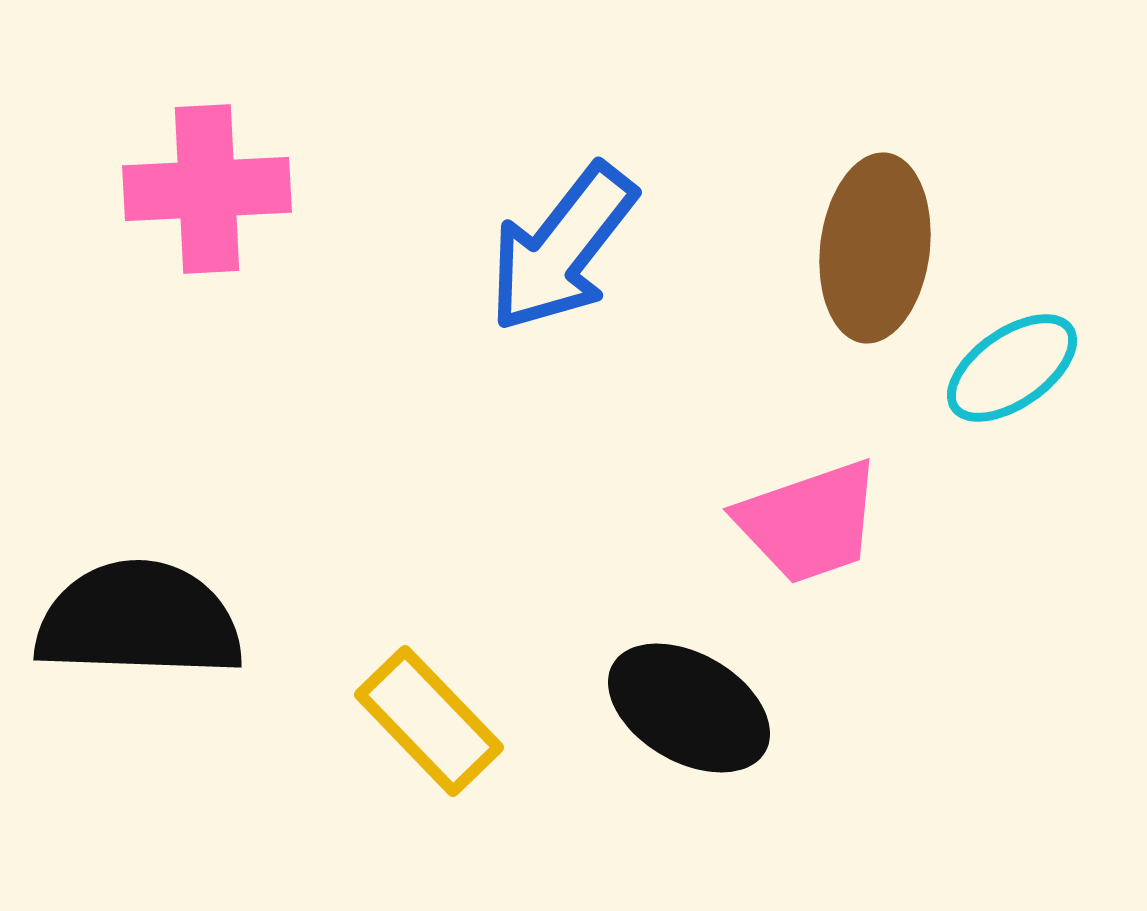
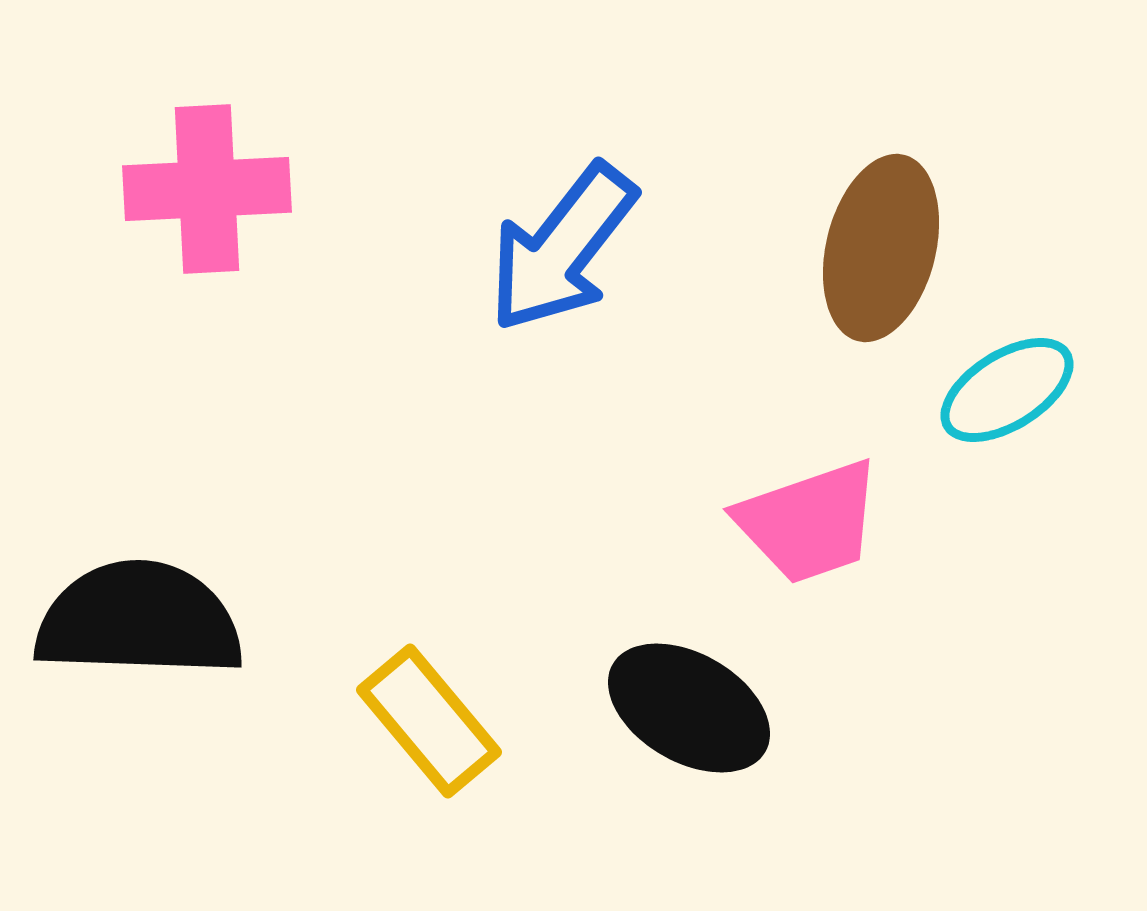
brown ellipse: moved 6 px right; rotated 7 degrees clockwise
cyan ellipse: moved 5 px left, 22 px down; rotated 3 degrees clockwise
yellow rectangle: rotated 4 degrees clockwise
